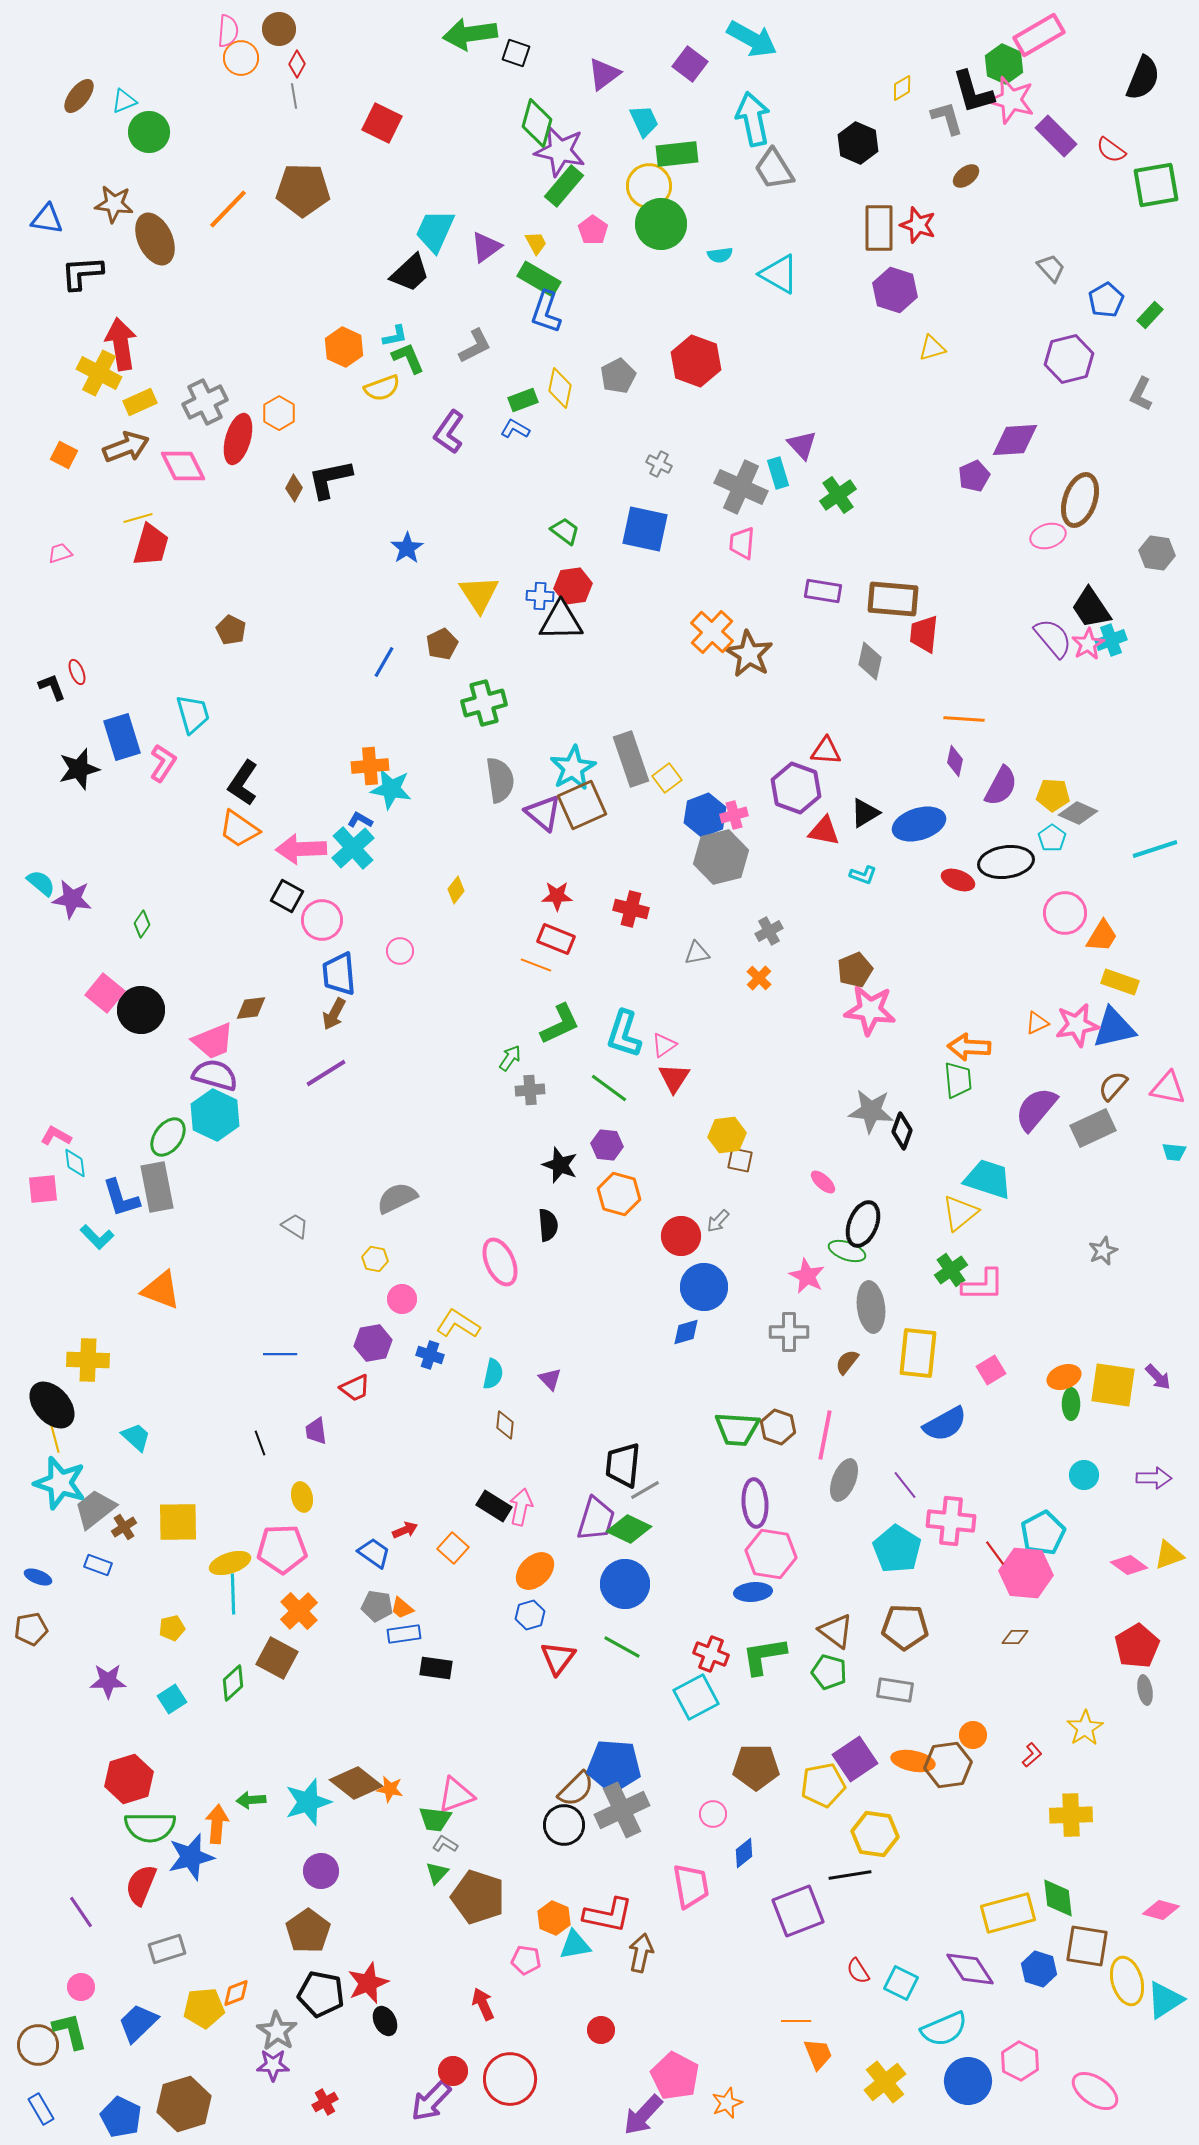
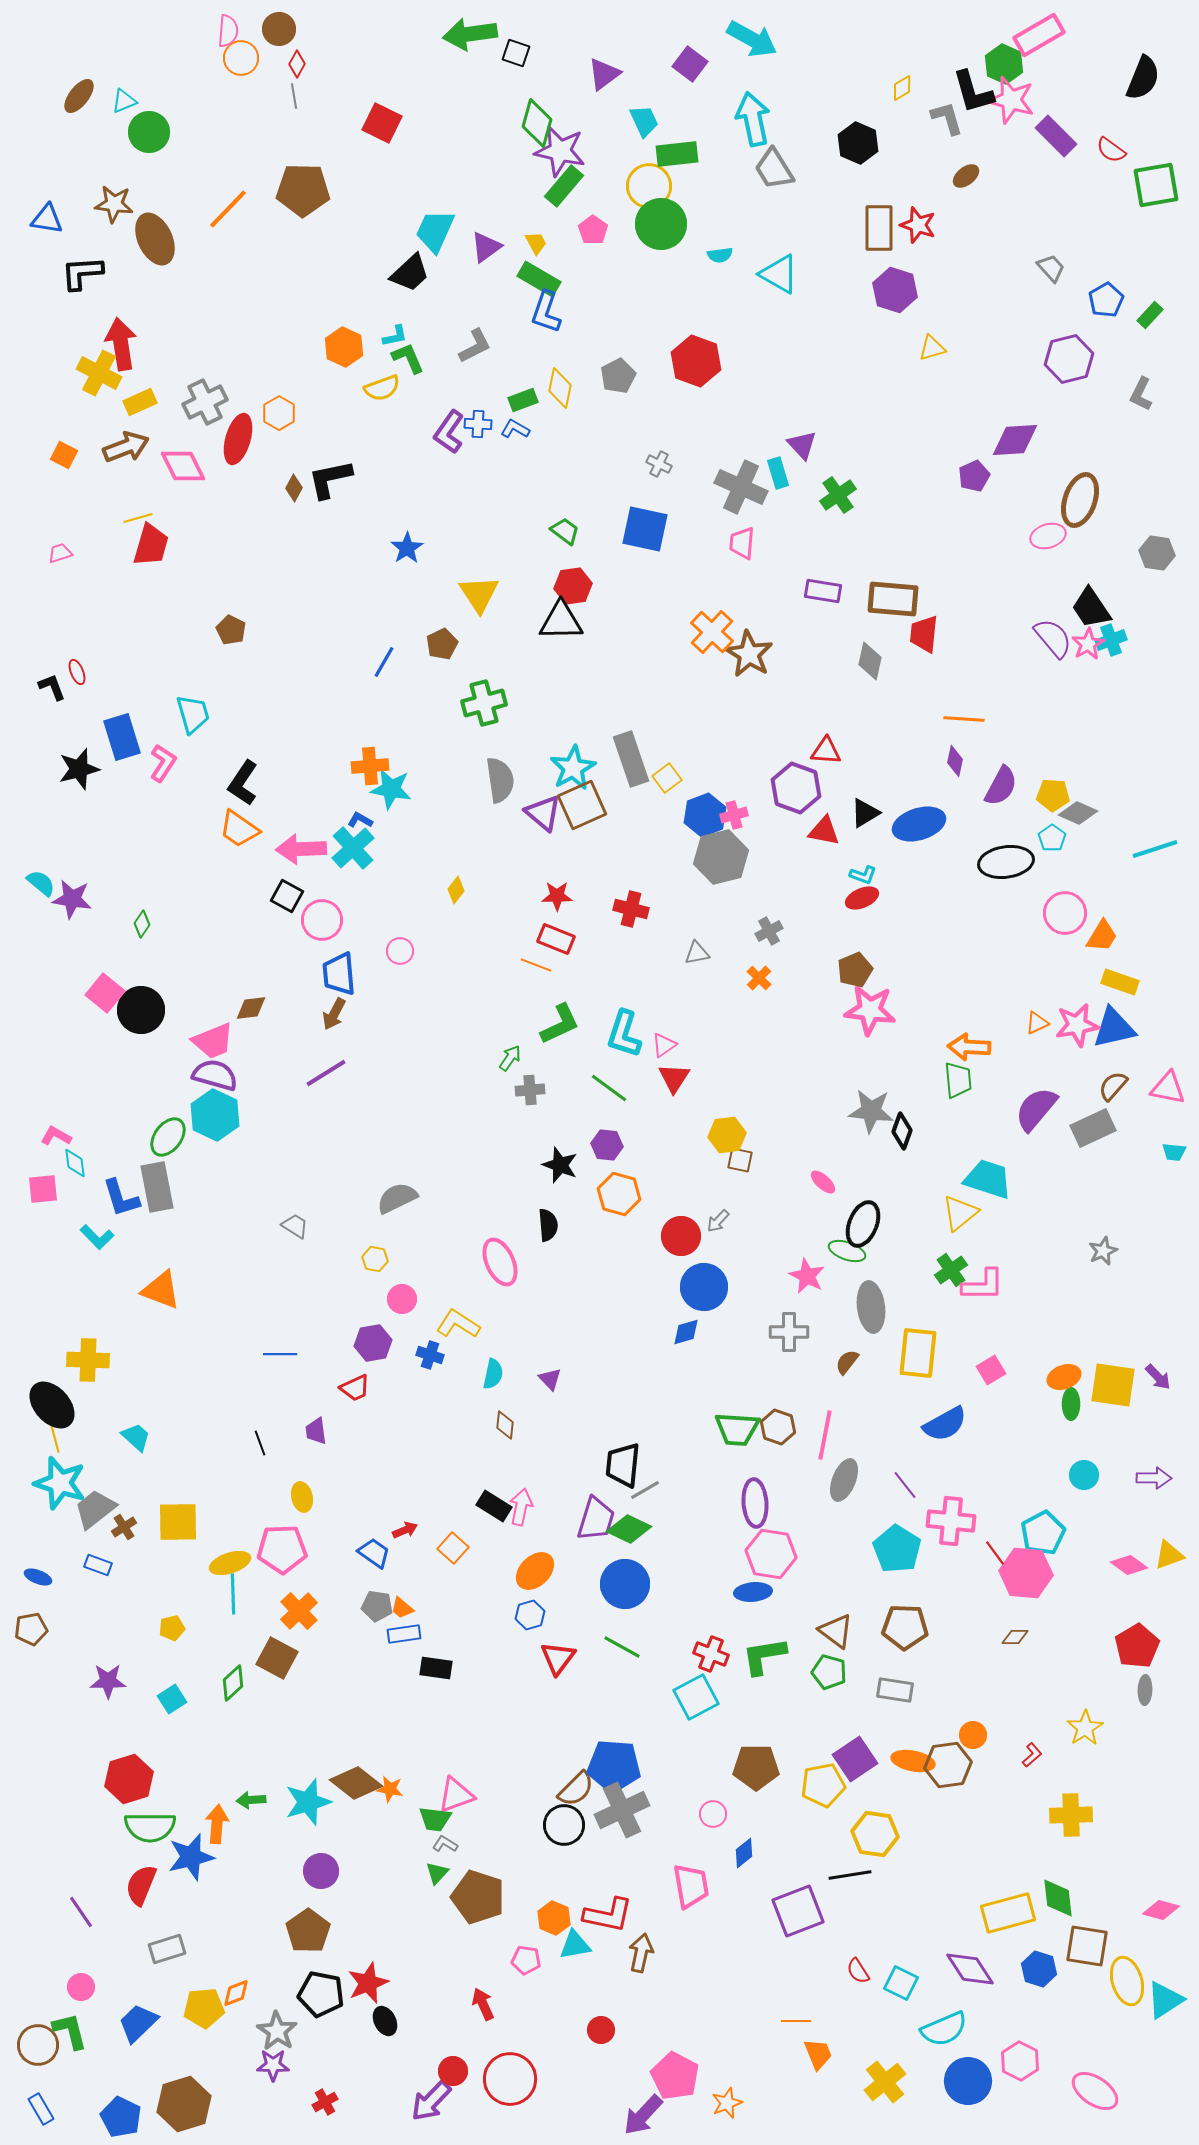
blue cross at (540, 596): moved 62 px left, 172 px up
red ellipse at (958, 880): moved 96 px left, 18 px down; rotated 44 degrees counterclockwise
gray ellipse at (1145, 1690): rotated 12 degrees clockwise
